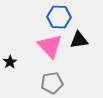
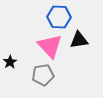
gray pentagon: moved 9 px left, 8 px up
